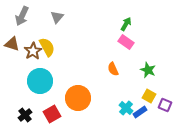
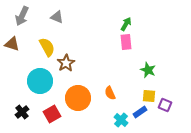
gray triangle: rotated 48 degrees counterclockwise
pink rectangle: rotated 49 degrees clockwise
brown star: moved 33 px right, 12 px down
orange semicircle: moved 3 px left, 24 px down
yellow square: rotated 24 degrees counterclockwise
cyan cross: moved 5 px left, 12 px down
black cross: moved 3 px left, 3 px up
